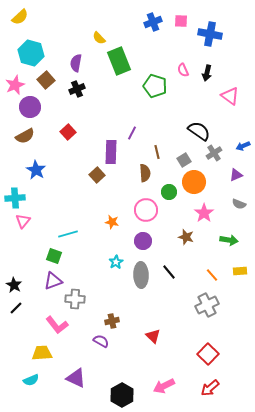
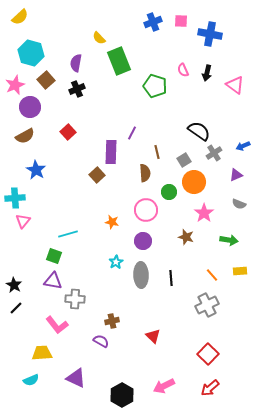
pink triangle at (230, 96): moved 5 px right, 11 px up
black line at (169, 272): moved 2 px right, 6 px down; rotated 35 degrees clockwise
purple triangle at (53, 281): rotated 30 degrees clockwise
